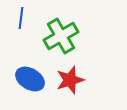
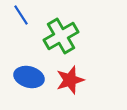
blue line: moved 3 px up; rotated 40 degrees counterclockwise
blue ellipse: moved 1 px left, 2 px up; rotated 16 degrees counterclockwise
